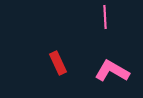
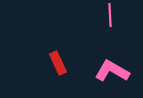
pink line: moved 5 px right, 2 px up
